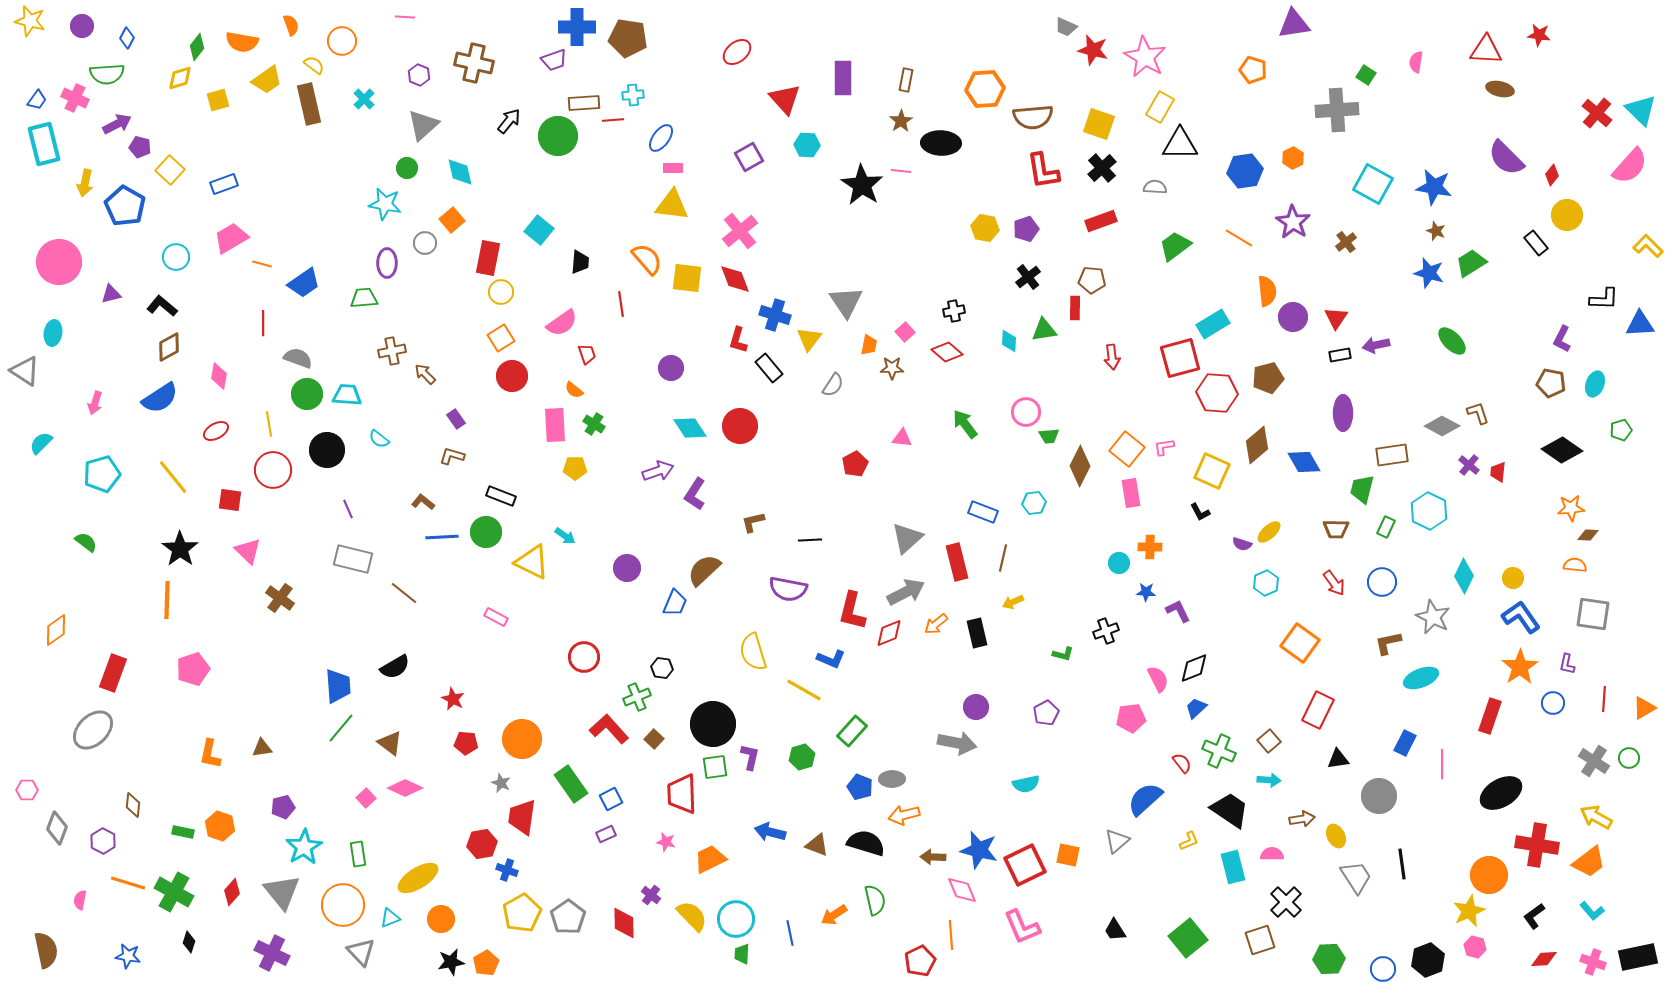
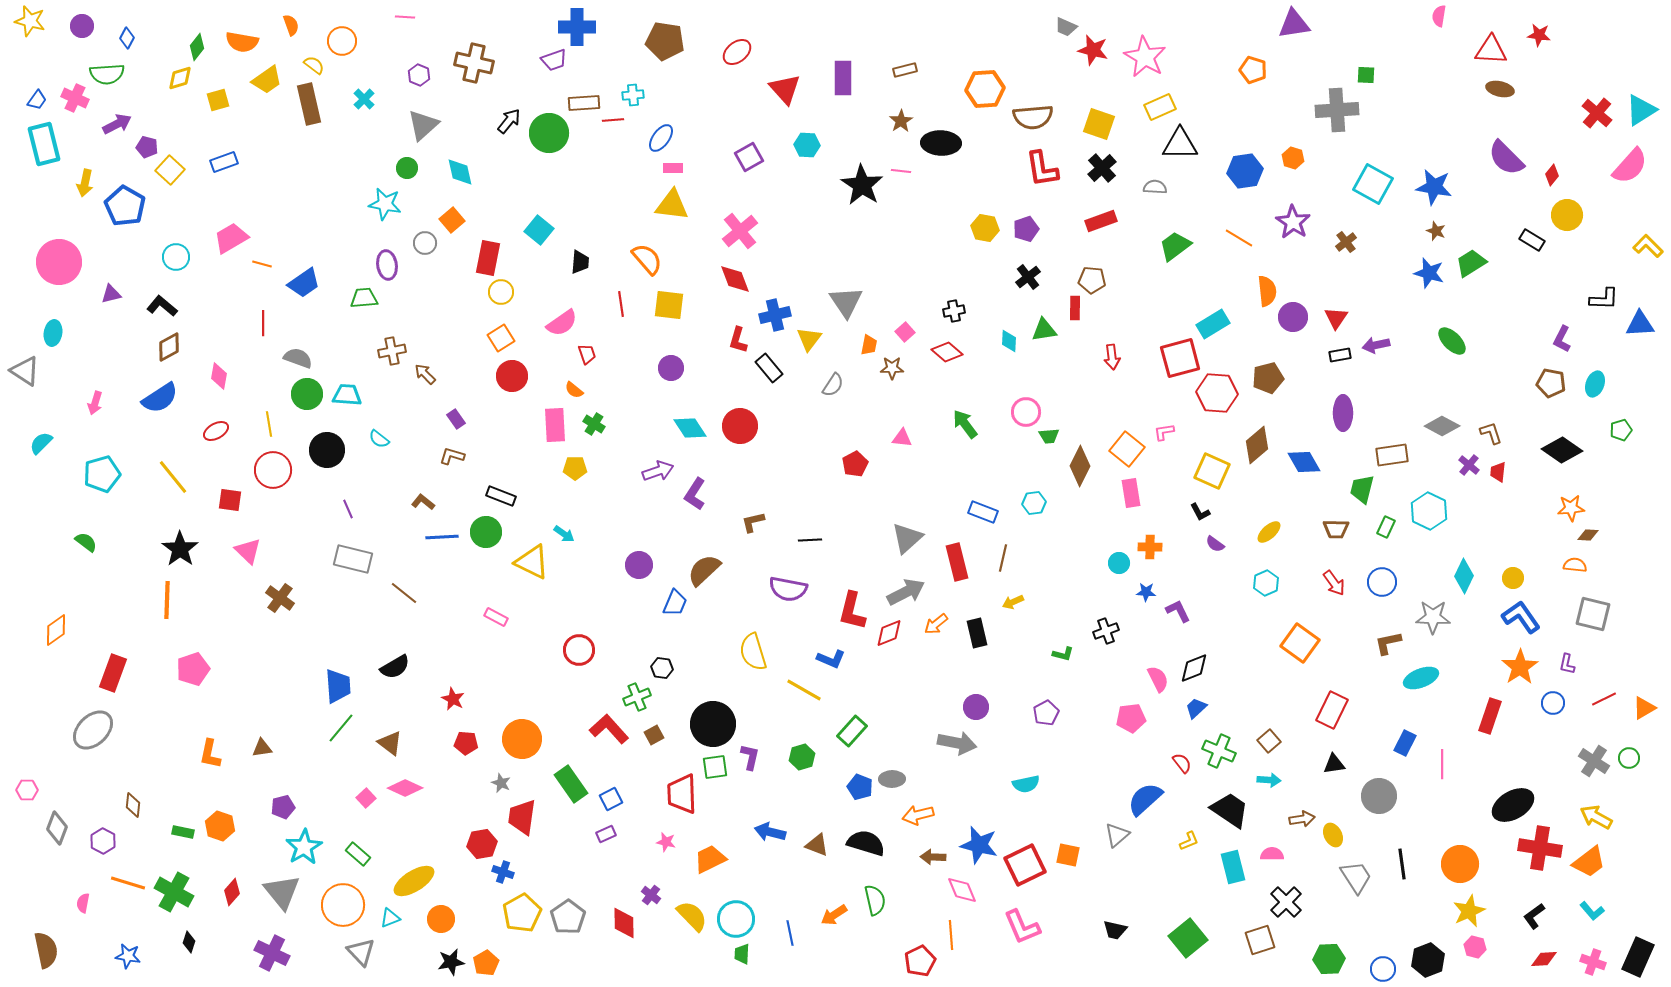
brown pentagon at (628, 38): moved 37 px right, 3 px down
red triangle at (1486, 50): moved 5 px right
pink semicircle at (1416, 62): moved 23 px right, 46 px up
green square at (1366, 75): rotated 30 degrees counterclockwise
brown rectangle at (906, 80): moved 1 px left, 10 px up; rotated 65 degrees clockwise
red triangle at (785, 99): moved 10 px up
yellow rectangle at (1160, 107): rotated 36 degrees clockwise
cyan triangle at (1641, 110): rotated 44 degrees clockwise
green circle at (558, 136): moved 9 px left, 3 px up
purple pentagon at (140, 147): moved 7 px right
orange hexagon at (1293, 158): rotated 15 degrees counterclockwise
red L-shape at (1043, 171): moved 1 px left, 2 px up
blue rectangle at (224, 184): moved 22 px up
black rectangle at (1536, 243): moved 4 px left, 3 px up; rotated 20 degrees counterclockwise
purple ellipse at (387, 263): moved 2 px down; rotated 8 degrees counterclockwise
yellow square at (687, 278): moved 18 px left, 27 px down
blue cross at (775, 315): rotated 32 degrees counterclockwise
brown L-shape at (1478, 413): moved 13 px right, 20 px down
pink L-shape at (1164, 447): moved 15 px up
cyan arrow at (565, 536): moved 1 px left, 2 px up
purple semicircle at (1242, 544): moved 27 px left; rotated 18 degrees clockwise
purple circle at (627, 568): moved 12 px right, 3 px up
gray square at (1593, 614): rotated 6 degrees clockwise
gray star at (1433, 617): rotated 24 degrees counterclockwise
red circle at (584, 657): moved 5 px left, 7 px up
red line at (1604, 699): rotated 60 degrees clockwise
red rectangle at (1318, 710): moved 14 px right
brown square at (654, 739): moved 4 px up; rotated 18 degrees clockwise
black triangle at (1338, 759): moved 4 px left, 5 px down
black ellipse at (1501, 793): moved 12 px right, 12 px down
orange arrow at (904, 815): moved 14 px right
yellow ellipse at (1336, 836): moved 3 px left, 1 px up
gray triangle at (1117, 841): moved 6 px up
red cross at (1537, 845): moved 3 px right, 3 px down
blue star at (979, 850): moved 5 px up
green rectangle at (358, 854): rotated 40 degrees counterclockwise
blue cross at (507, 870): moved 4 px left, 2 px down
orange circle at (1489, 875): moved 29 px left, 11 px up
yellow ellipse at (418, 878): moved 4 px left, 3 px down
pink semicircle at (80, 900): moved 3 px right, 3 px down
black trapezoid at (1115, 930): rotated 45 degrees counterclockwise
black rectangle at (1638, 957): rotated 54 degrees counterclockwise
